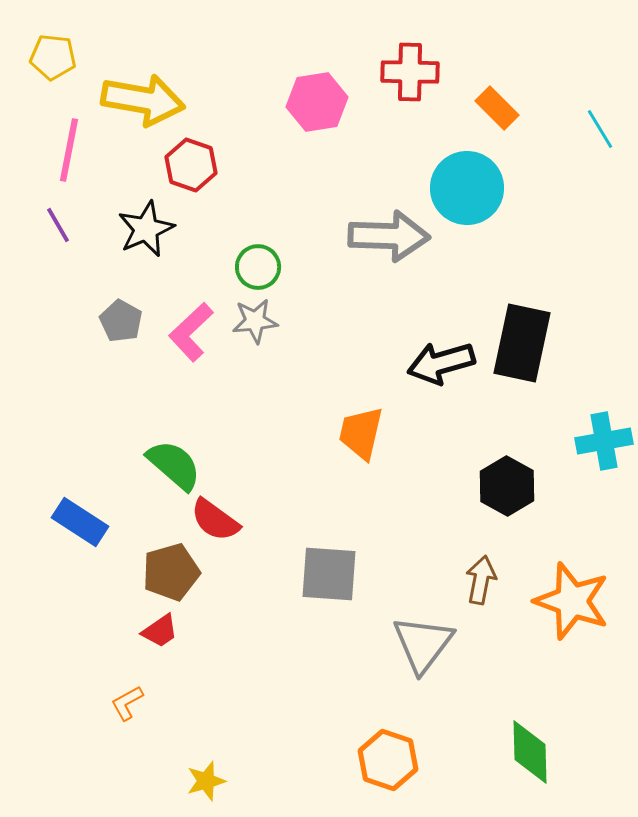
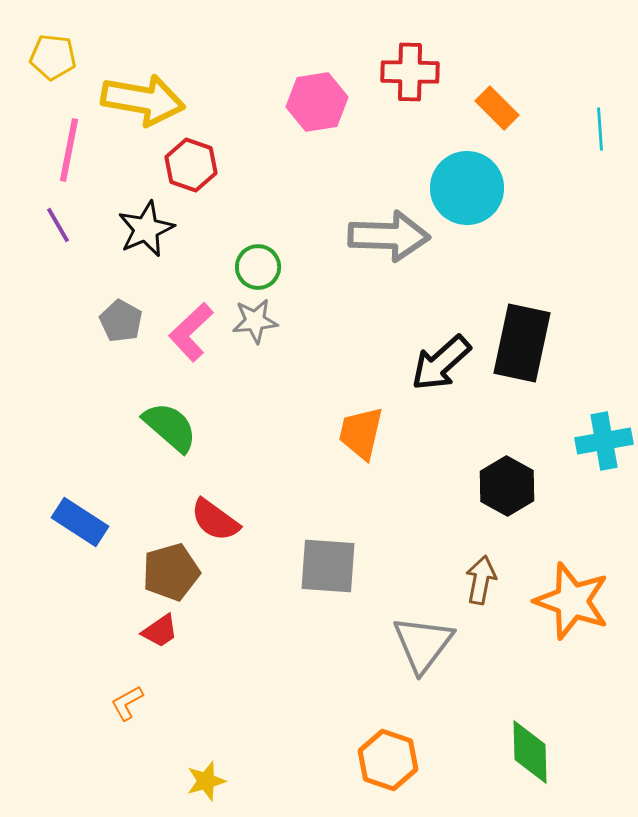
cyan line: rotated 27 degrees clockwise
black arrow: rotated 26 degrees counterclockwise
green semicircle: moved 4 px left, 38 px up
gray square: moved 1 px left, 8 px up
